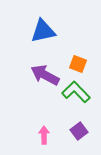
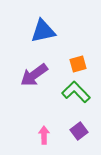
orange square: rotated 36 degrees counterclockwise
purple arrow: moved 11 px left; rotated 64 degrees counterclockwise
